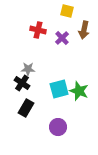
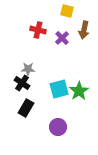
green star: rotated 18 degrees clockwise
